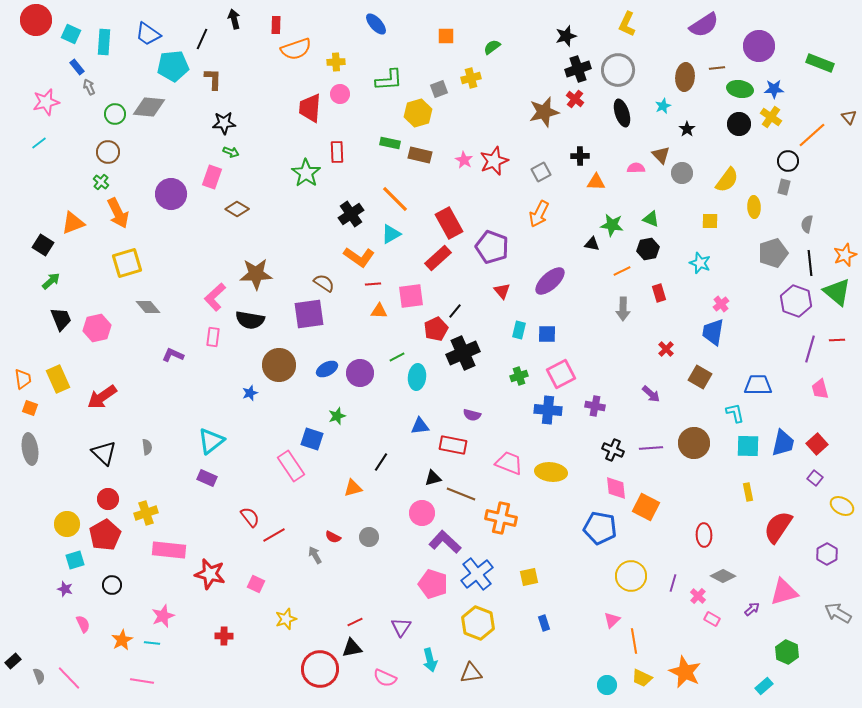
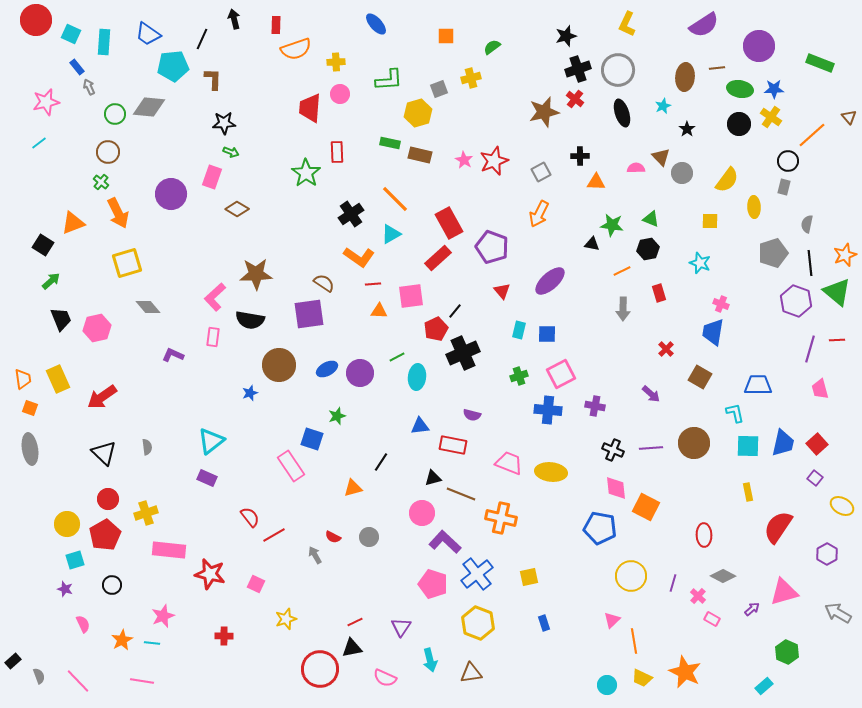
brown triangle at (661, 155): moved 2 px down
pink cross at (721, 304): rotated 28 degrees counterclockwise
pink line at (69, 678): moved 9 px right, 3 px down
